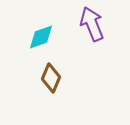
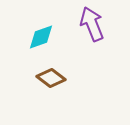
brown diamond: rotated 76 degrees counterclockwise
